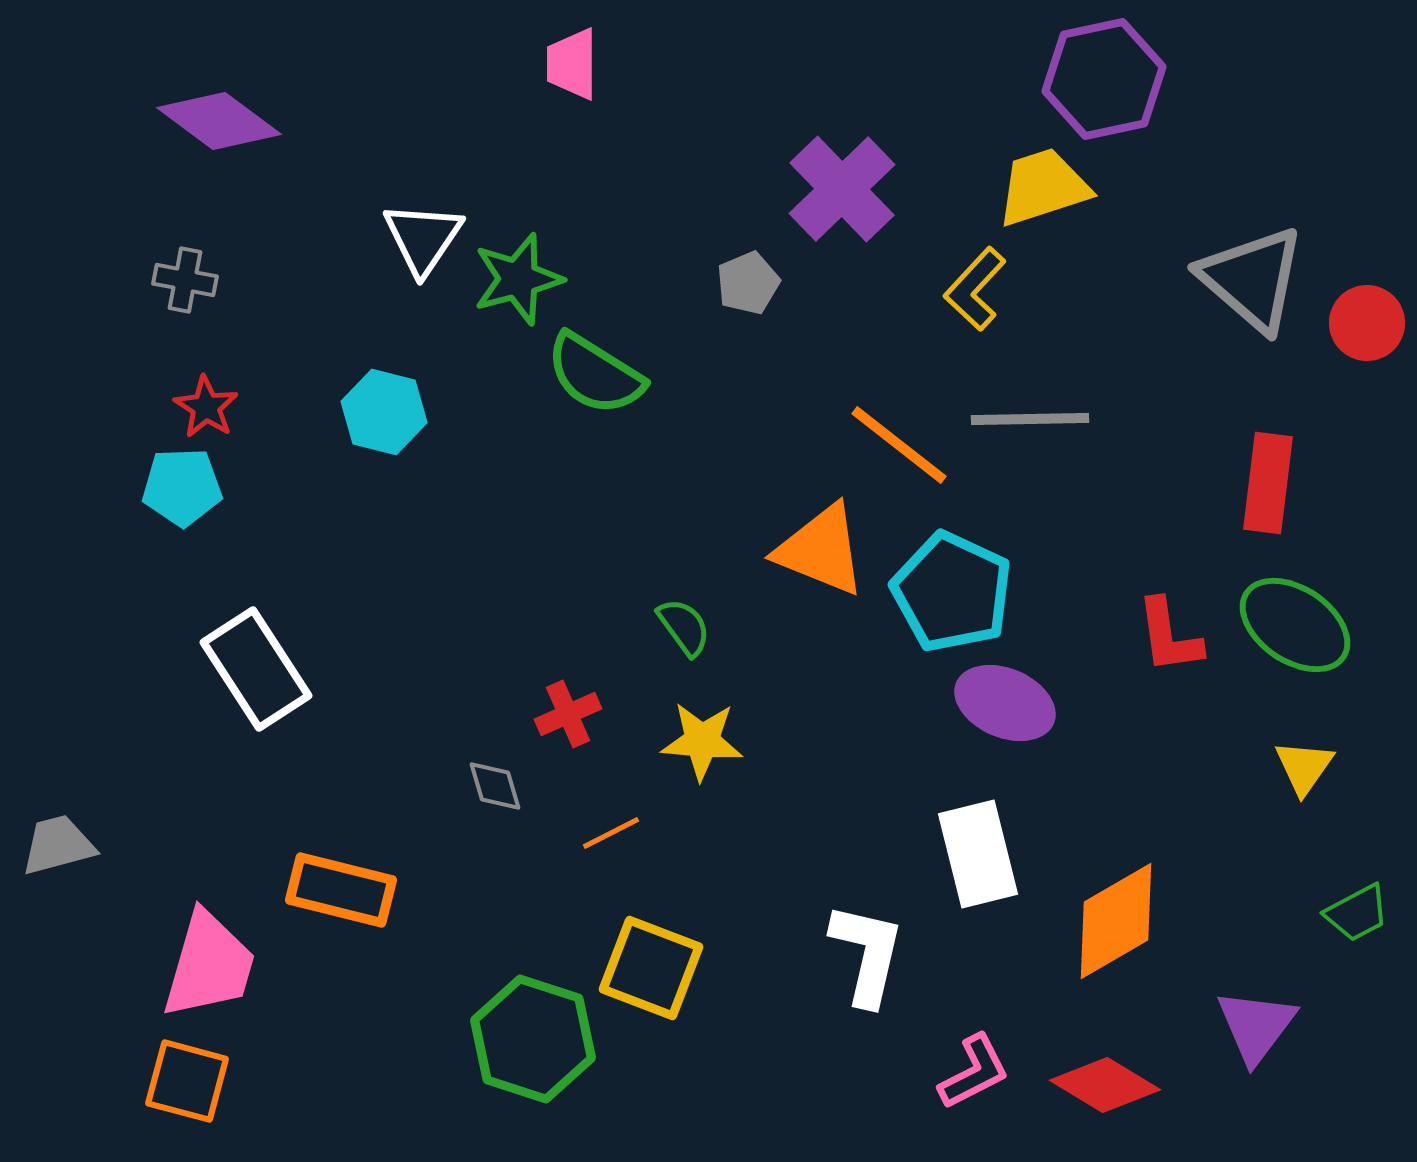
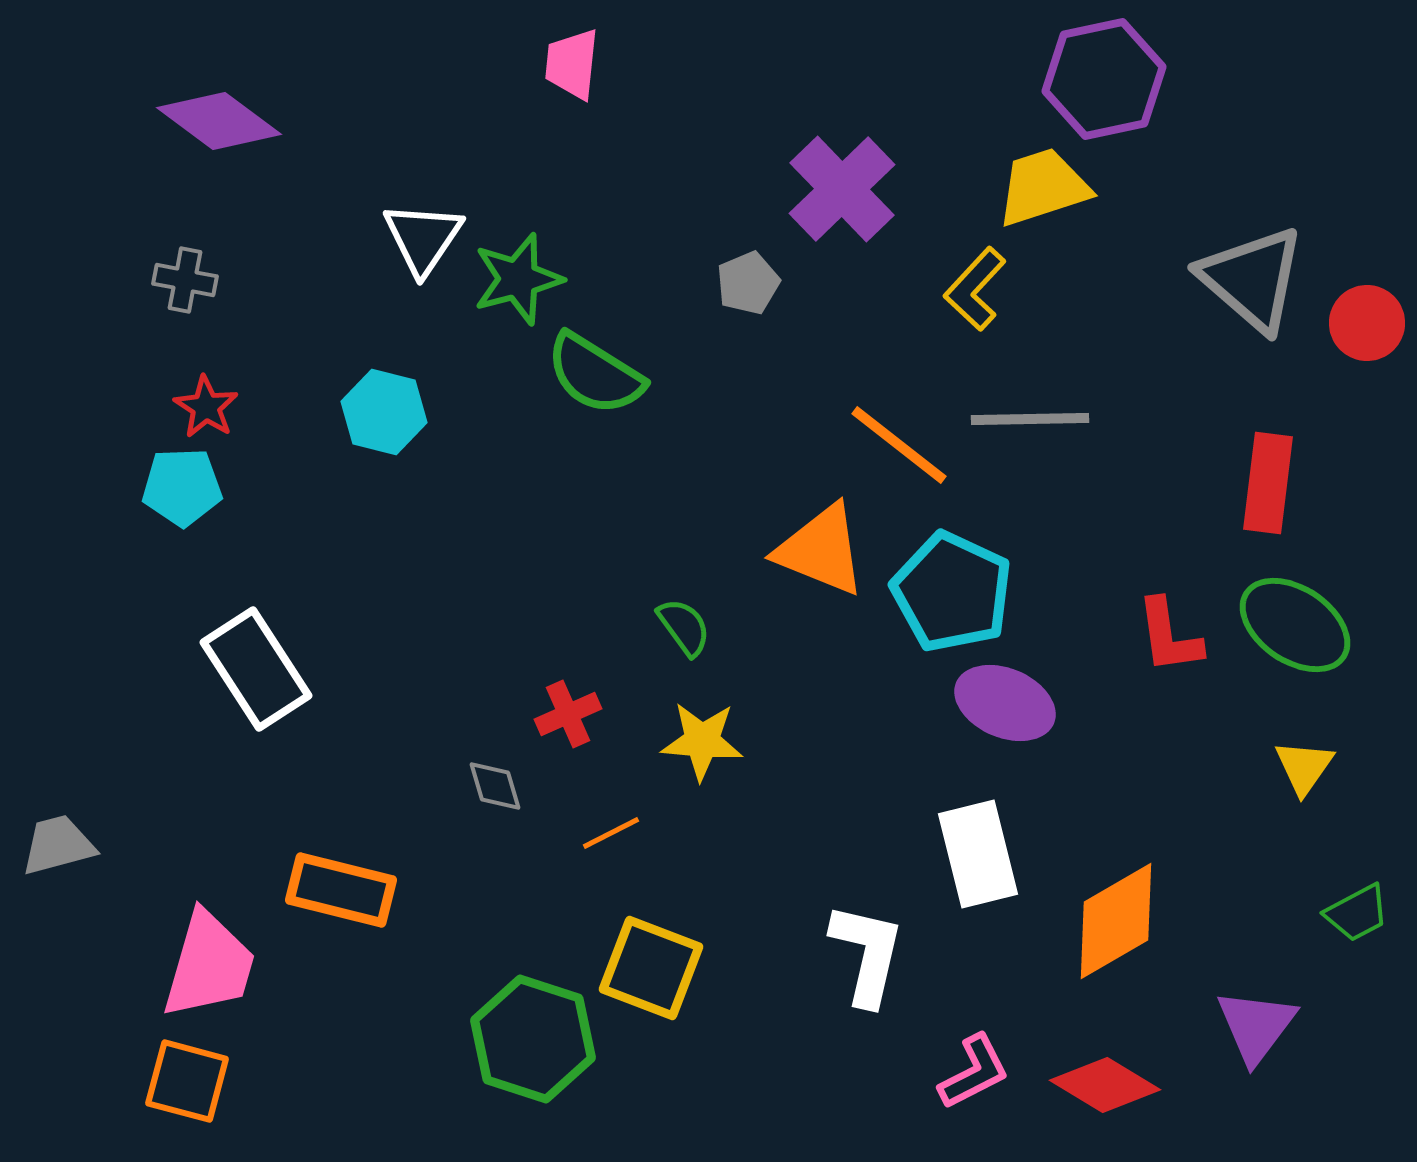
pink trapezoid at (572, 64): rotated 6 degrees clockwise
